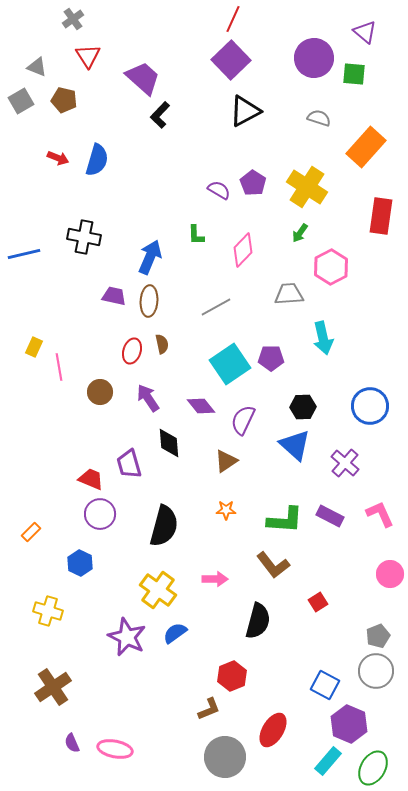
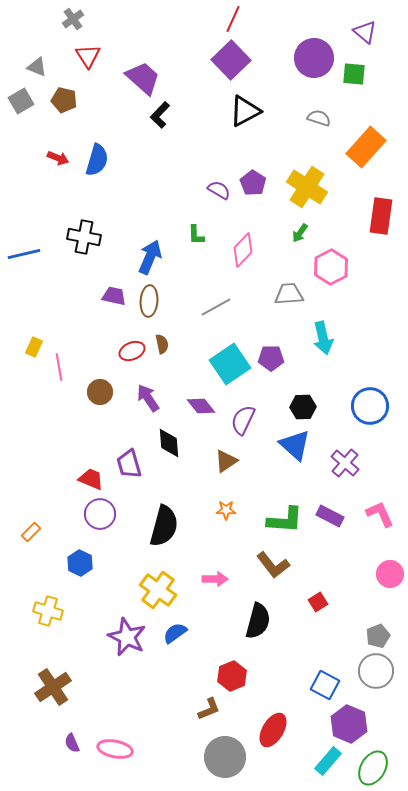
red ellipse at (132, 351): rotated 50 degrees clockwise
